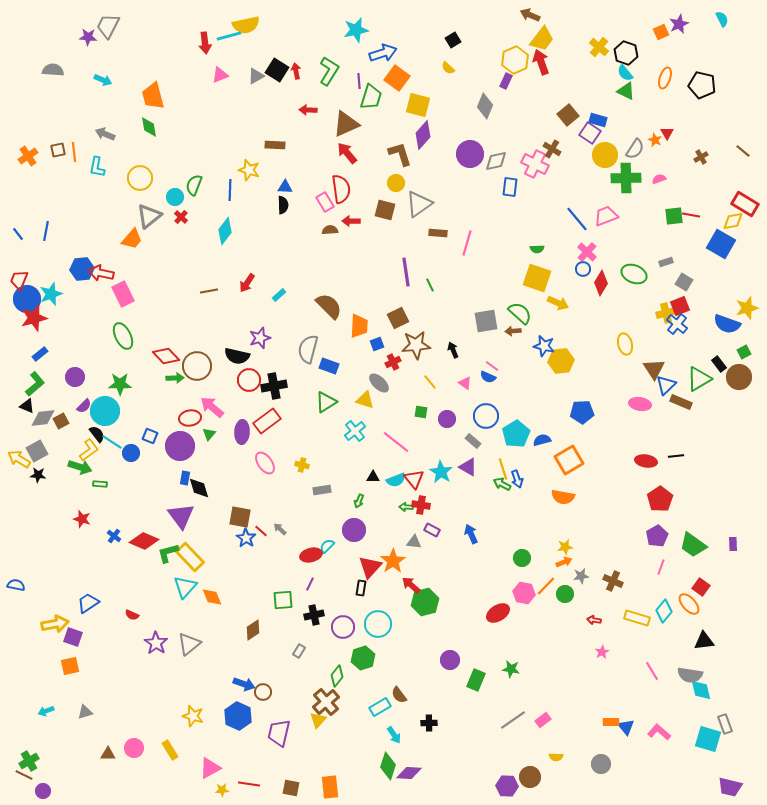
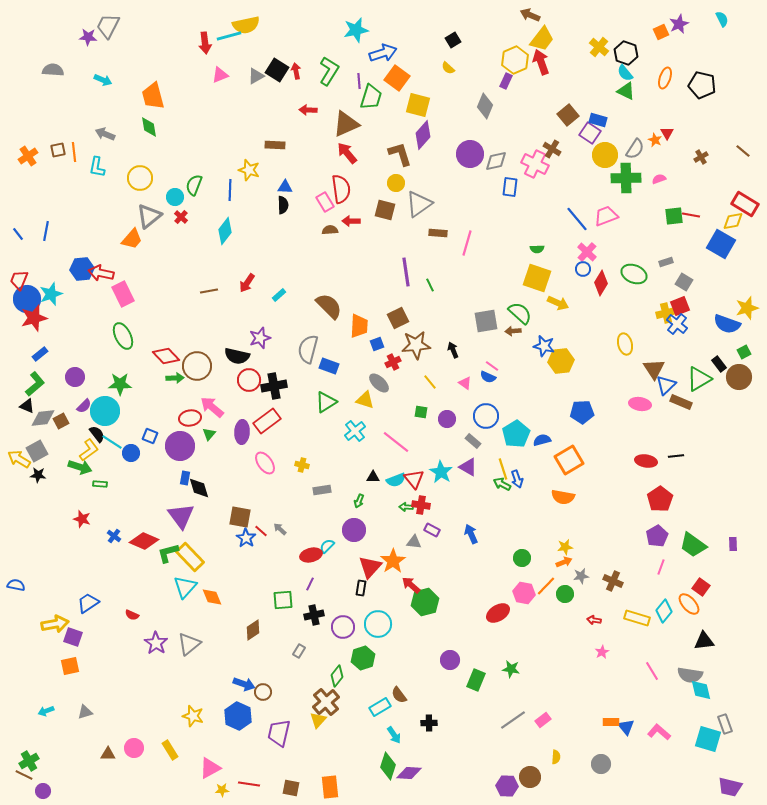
yellow semicircle at (556, 757): rotated 88 degrees counterclockwise
